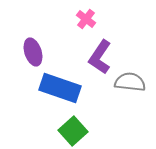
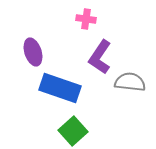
pink cross: rotated 30 degrees counterclockwise
